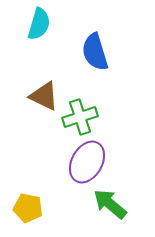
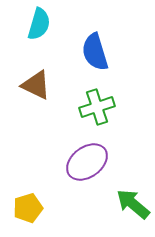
brown triangle: moved 8 px left, 11 px up
green cross: moved 17 px right, 10 px up
purple ellipse: rotated 24 degrees clockwise
green arrow: moved 23 px right
yellow pentagon: rotated 28 degrees counterclockwise
